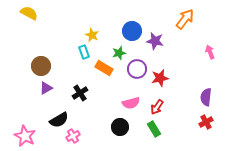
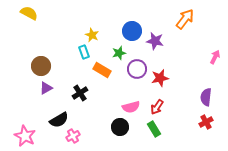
pink arrow: moved 5 px right, 5 px down; rotated 48 degrees clockwise
orange rectangle: moved 2 px left, 2 px down
pink semicircle: moved 4 px down
